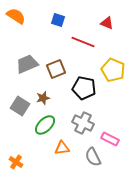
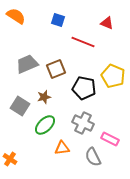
yellow pentagon: moved 6 px down
brown star: moved 1 px right, 1 px up
orange cross: moved 6 px left, 3 px up
